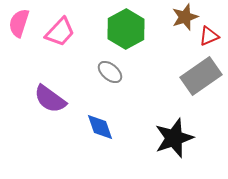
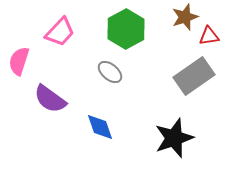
pink semicircle: moved 38 px down
red triangle: rotated 15 degrees clockwise
gray rectangle: moved 7 px left
